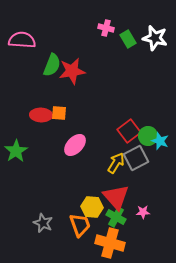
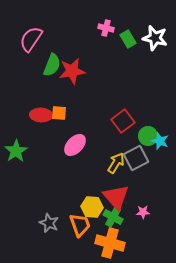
pink semicircle: moved 9 px right, 1 px up; rotated 60 degrees counterclockwise
red square: moved 6 px left, 10 px up
green cross: moved 3 px left
gray star: moved 6 px right
